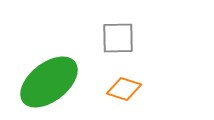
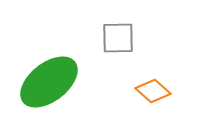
orange diamond: moved 29 px right, 2 px down; rotated 24 degrees clockwise
